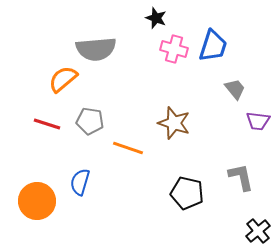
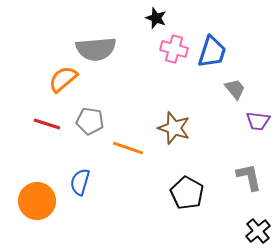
blue trapezoid: moved 1 px left, 6 px down
brown star: moved 5 px down
gray L-shape: moved 8 px right
black pentagon: rotated 16 degrees clockwise
